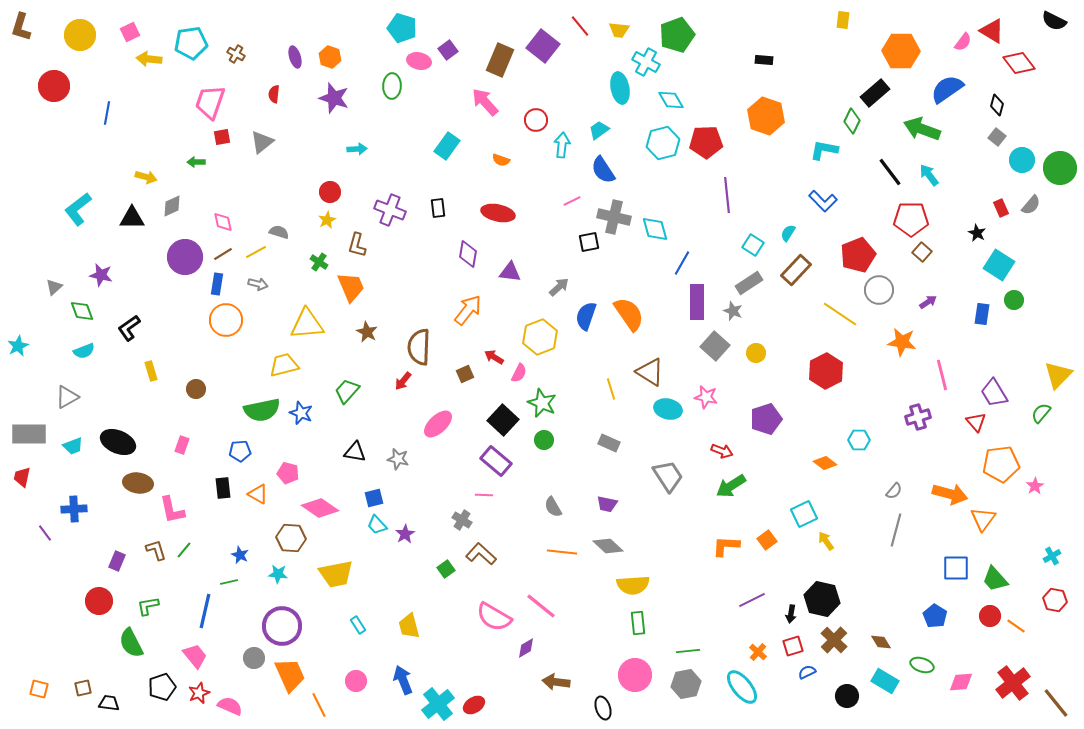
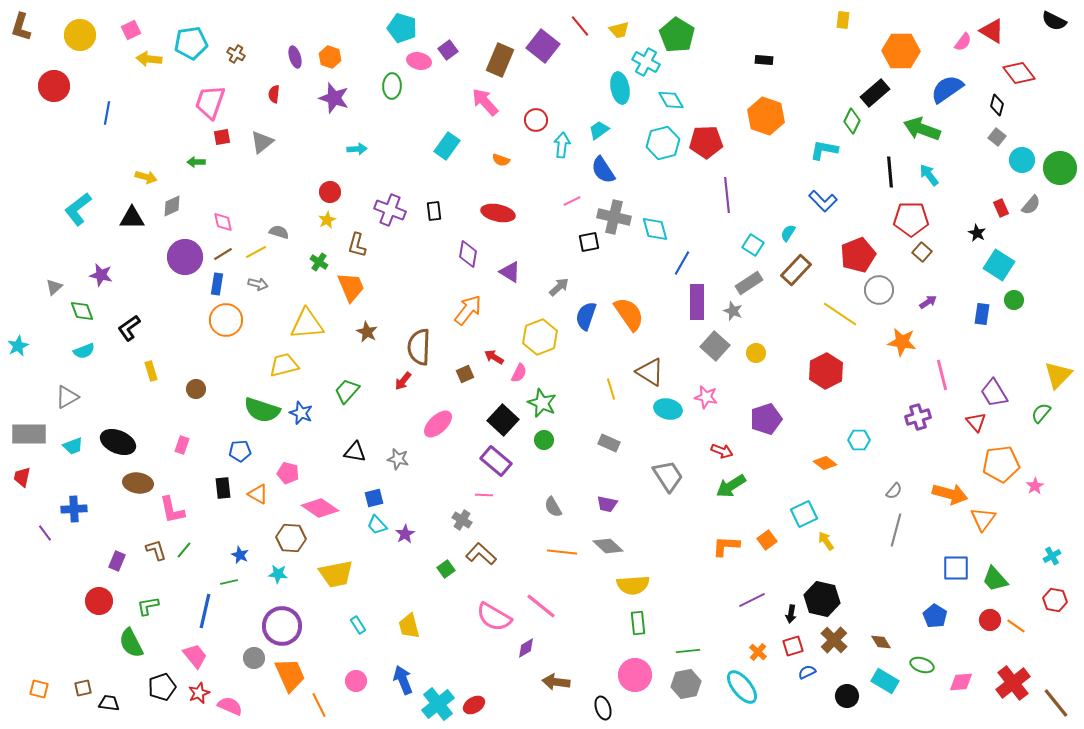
yellow trapezoid at (619, 30): rotated 20 degrees counterclockwise
pink square at (130, 32): moved 1 px right, 2 px up
green pentagon at (677, 35): rotated 20 degrees counterclockwise
red diamond at (1019, 63): moved 10 px down
black line at (890, 172): rotated 32 degrees clockwise
black rectangle at (438, 208): moved 4 px left, 3 px down
purple triangle at (510, 272): rotated 25 degrees clockwise
green semicircle at (262, 410): rotated 30 degrees clockwise
red circle at (990, 616): moved 4 px down
